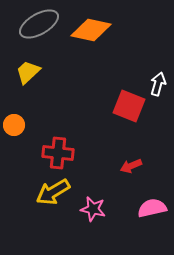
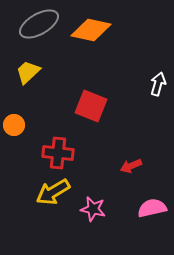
red square: moved 38 px left
